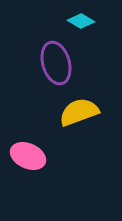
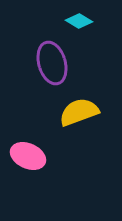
cyan diamond: moved 2 px left
purple ellipse: moved 4 px left
